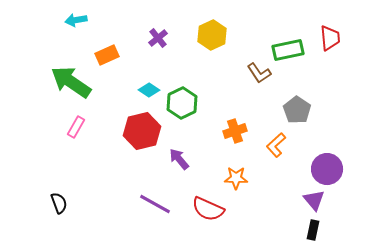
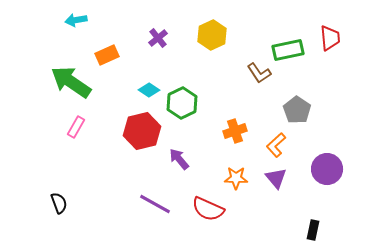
purple triangle: moved 38 px left, 22 px up
